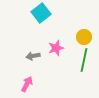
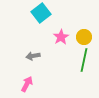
pink star: moved 5 px right, 11 px up; rotated 14 degrees counterclockwise
